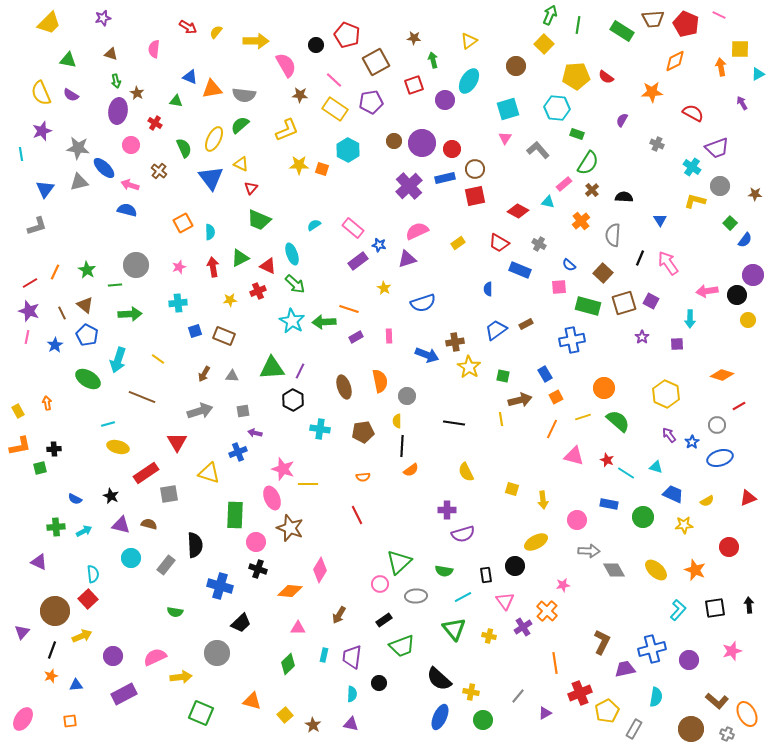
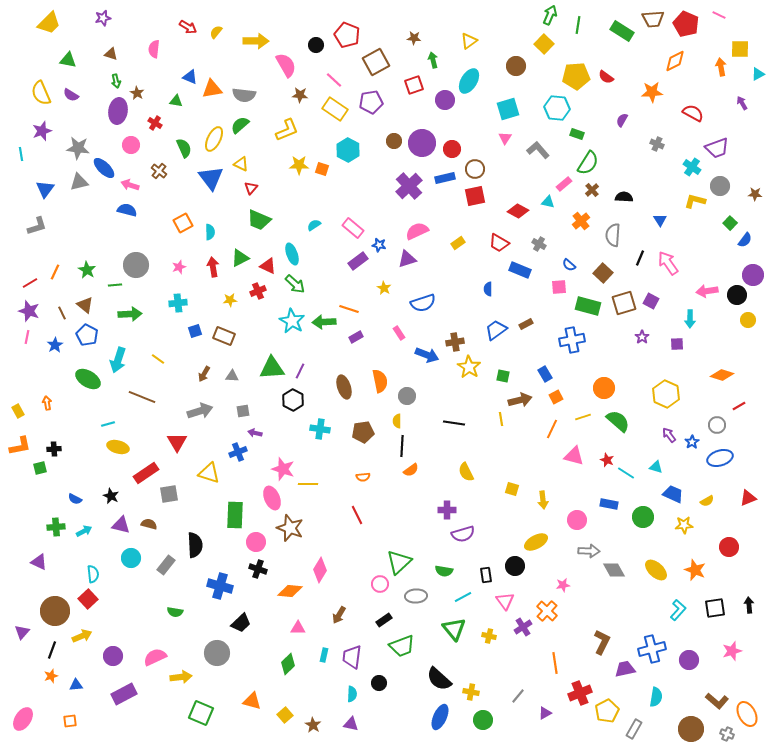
pink rectangle at (389, 336): moved 10 px right, 3 px up; rotated 32 degrees counterclockwise
